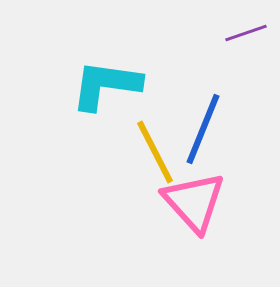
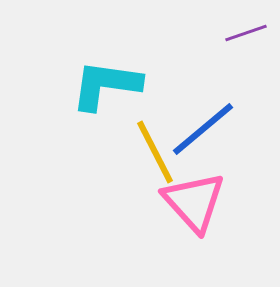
blue line: rotated 28 degrees clockwise
